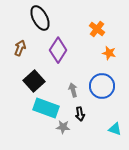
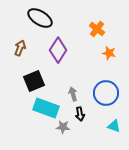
black ellipse: rotated 30 degrees counterclockwise
black square: rotated 20 degrees clockwise
blue circle: moved 4 px right, 7 px down
gray arrow: moved 4 px down
cyan triangle: moved 1 px left, 3 px up
